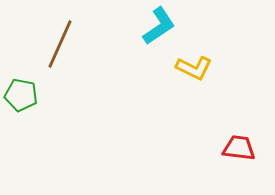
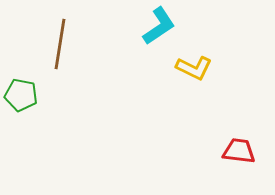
brown line: rotated 15 degrees counterclockwise
red trapezoid: moved 3 px down
